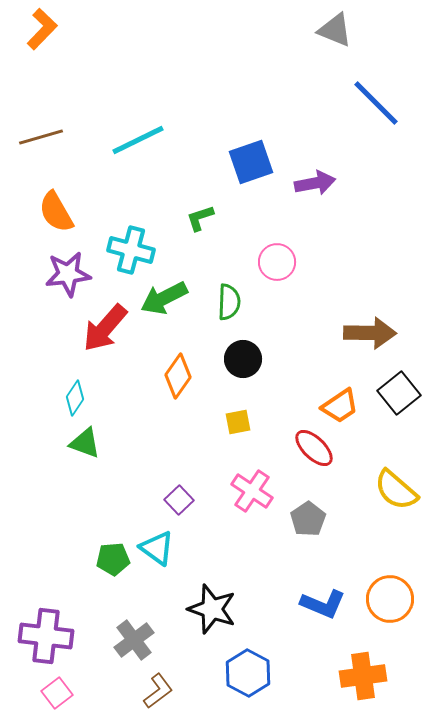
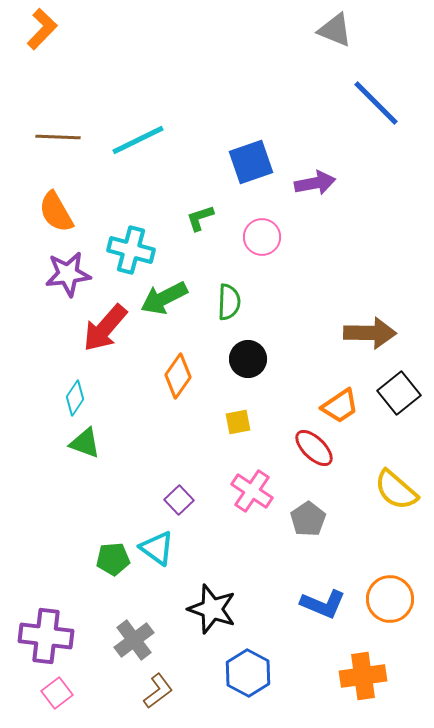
brown line: moved 17 px right; rotated 18 degrees clockwise
pink circle: moved 15 px left, 25 px up
black circle: moved 5 px right
